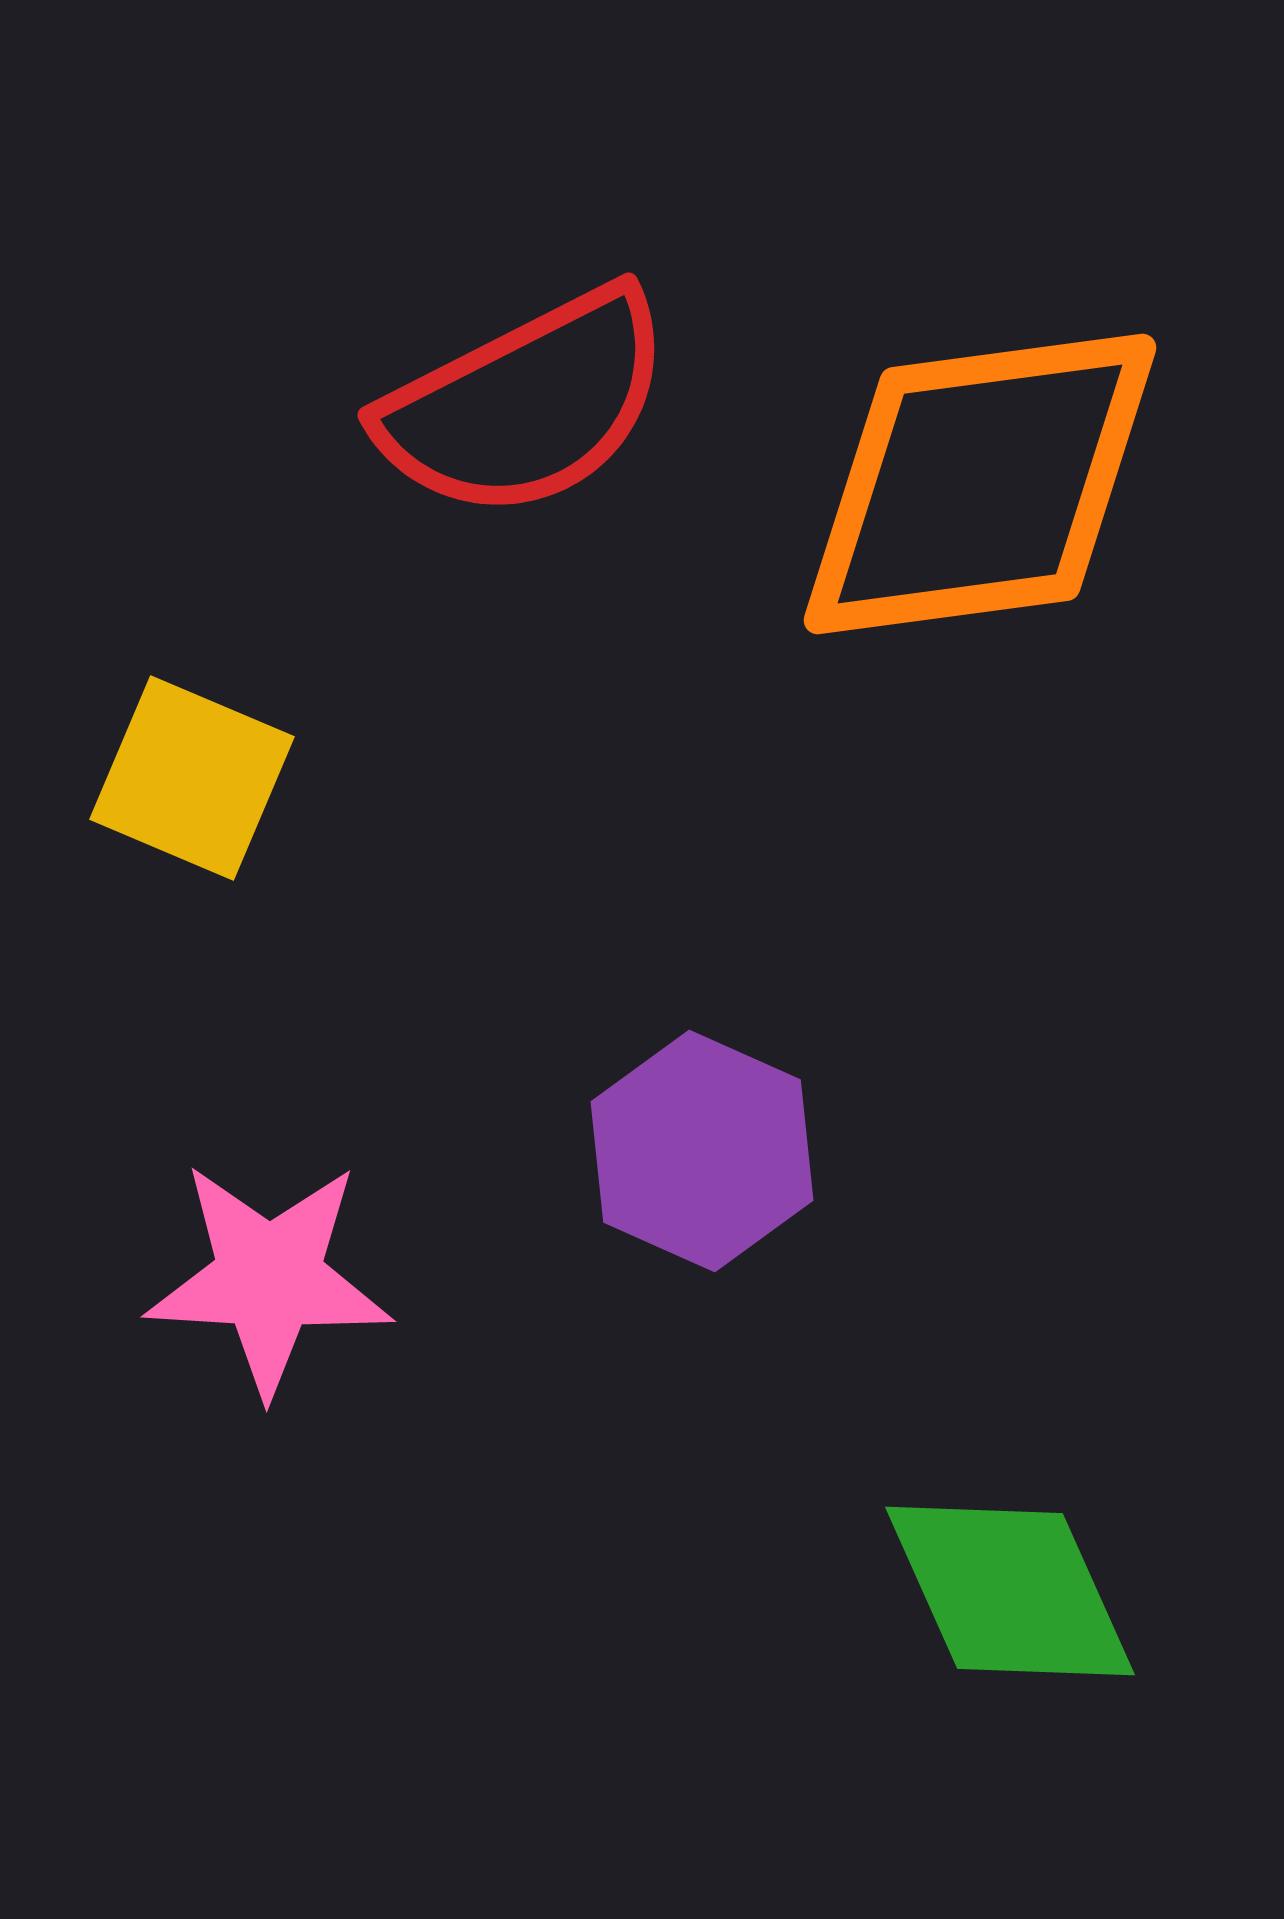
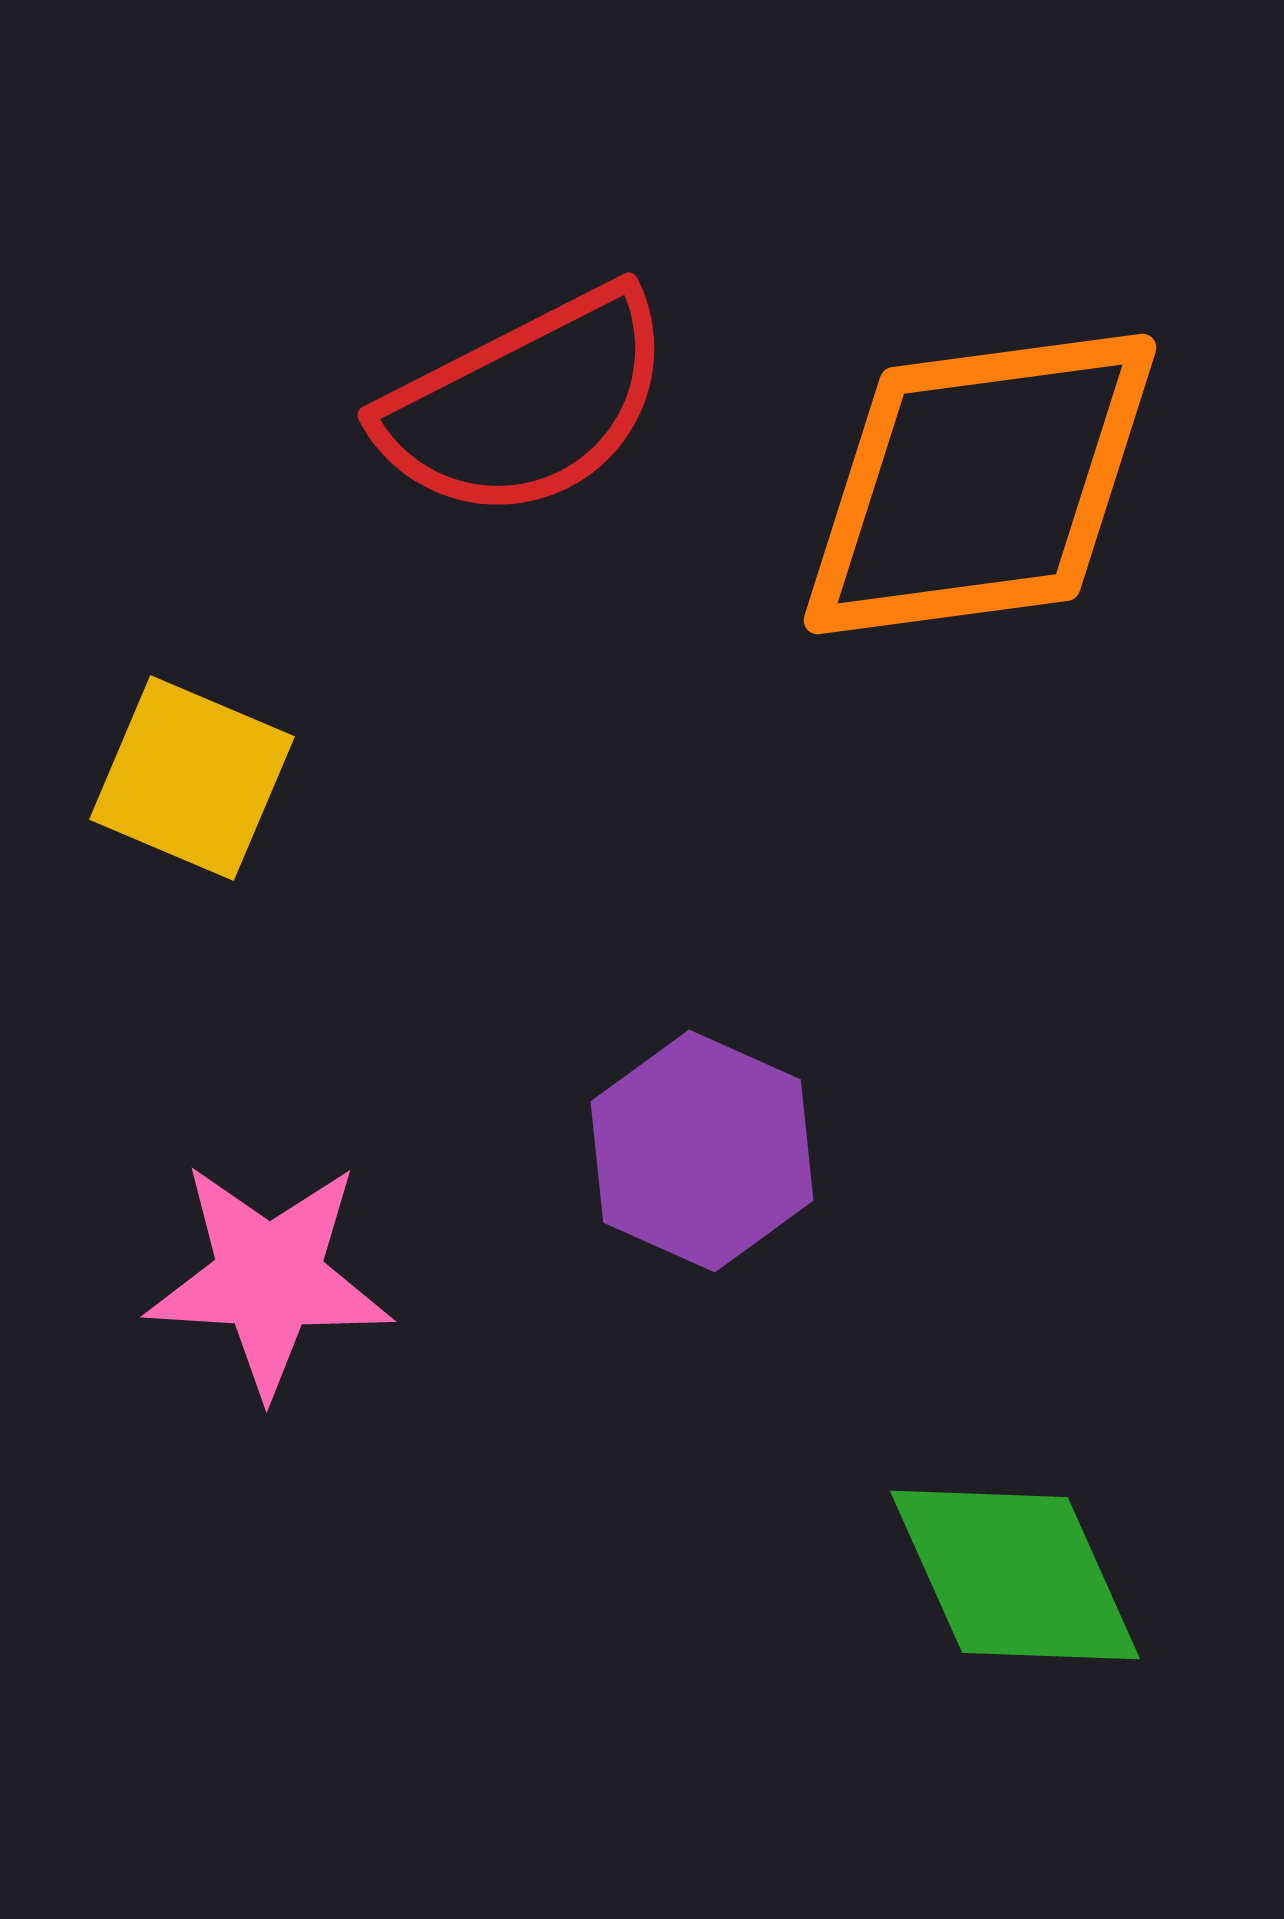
green diamond: moved 5 px right, 16 px up
